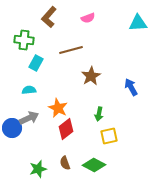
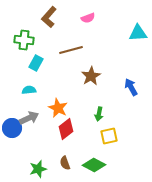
cyan triangle: moved 10 px down
